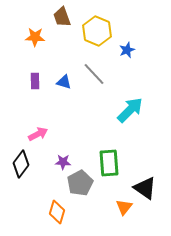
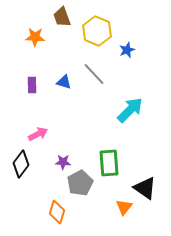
purple rectangle: moved 3 px left, 4 px down
